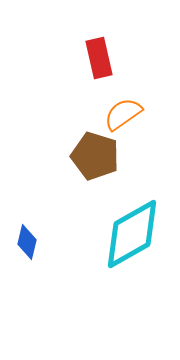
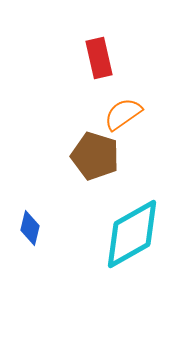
blue diamond: moved 3 px right, 14 px up
